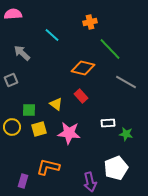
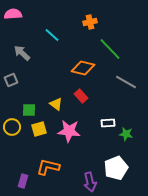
pink star: moved 2 px up
